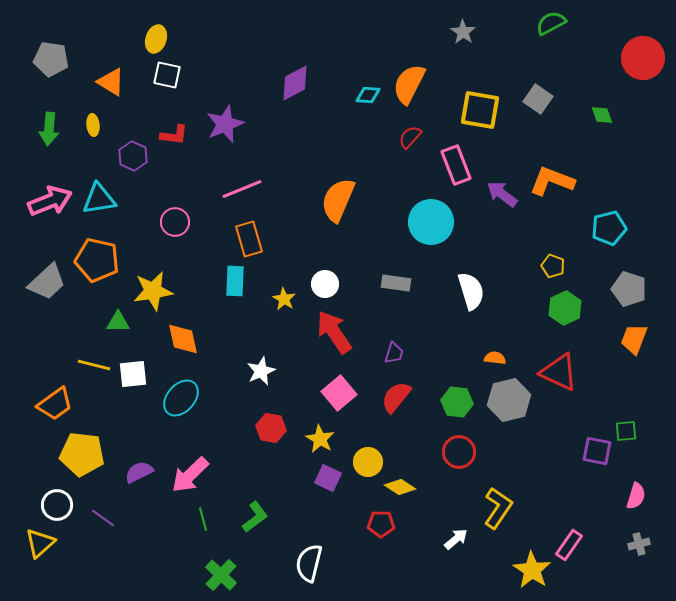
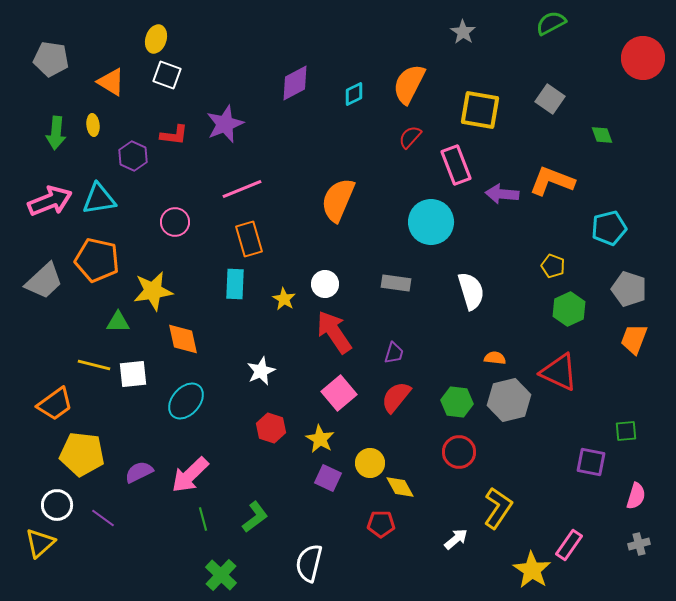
white square at (167, 75): rotated 8 degrees clockwise
cyan diamond at (368, 95): moved 14 px left, 1 px up; rotated 30 degrees counterclockwise
gray square at (538, 99): moved 12 px right
green diamond at (602, 115): moved 20 px down
green arrow at (49, 129): moved 7 px right, 4 px down
purple arrow at (502, 194): rotated 32 degrees counterclockwise
cyan rectangle at (235, 281): moved 3 px down
gray trapezoid at (47, 282): moved 3 px left, 1 px up
green hexagon at (565, 308): moved 4 px right, 1 px down
cyan ellipse at (181, 398): moved 5 px right, 3 px down
red hexagon at (271, 428): rotated 8 degrees clockwise
purple square at (597, 451): moved 6 px left, 11 px down
yellow circle at (368, 462): moved 2 px right, 1 px down
yellow diamond at (400, 487): rotated 28 degrees clockwise
